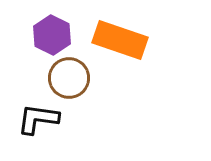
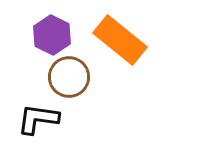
orange rectangle: rotated 20 degrees clockwise
brown circle: moved 1 px up
